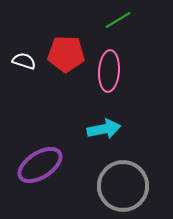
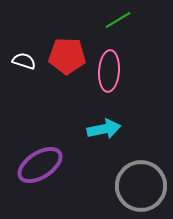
red pentagon: moved 1 px right, 2 px down
gray circle: moved 18 px right
